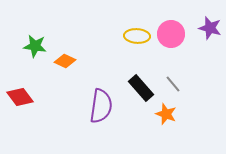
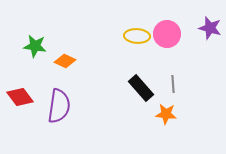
pink circle: moved 4 px left
gray line: rotated 36 degrees clockwise
purple semicircle: moved 42 px left
orange star: rotated 15 degrees counterclockwise
